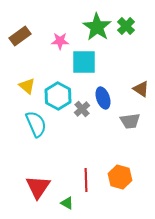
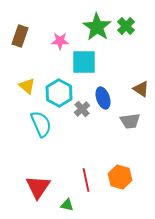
brown rectangle: rotated 35 degrees counterclockwise
cyan hexagon: moved 1 px right, 3 px up
cyan semicircle: moved 5 px right
red line: rotated 10 degrees counterclockwise
green triangle: moved 2 px down; rotated 16 degrees counterclockwise
